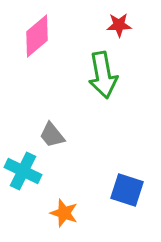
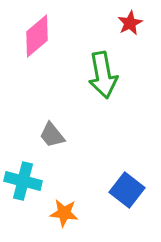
red star: moved 11 px right, 2 px up; rotated 25 degrees counterclockwise
cyan cross: moved 10 px down; rotated 12 degrees counterclockwise
blue square: rotated 20 degrees clockwise
orange star: rotated 12 degrees counterclockwise
